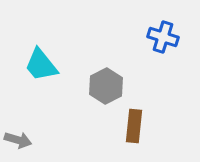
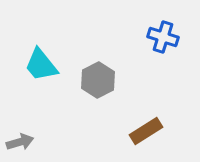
gray hexagon: moved 8 px left, 6 px up
brown rectangle: moved 12 px right, 5 px down; rotated 52 degrees clockwise
gray arrow: moved 2 px right, 2 px down; rotated 32 degrees counterclockwise
